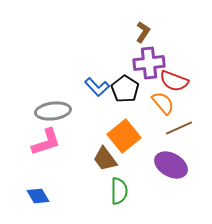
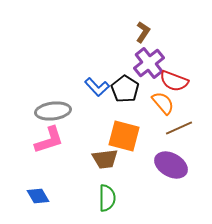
purple cross: rotated 32 degrees counterclockwise
orange square: rotated 36 degrees counterclockwise
pink L-shape: moved 3 px right, 2 px up
brown trapezoid: rotated 60 degrees counterclockwise
green semicircle: moved 12 px left, 7 px down
